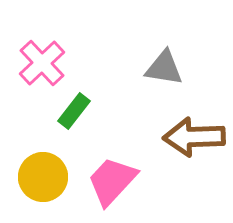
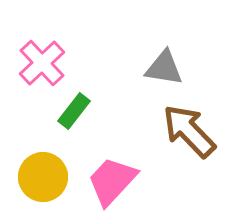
brown arrow: moved 5 px left, 6 px up; rotated 48 degrees clockwise
